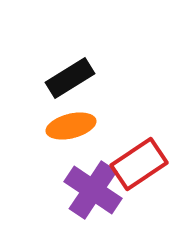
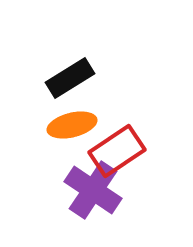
orange ellipse: moved 1 px right, 1 px up
red rectangle: moved 22 px left, 13 px up
